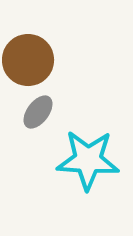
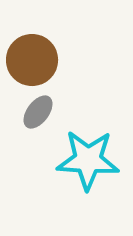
brown circle: moved 4 px right
